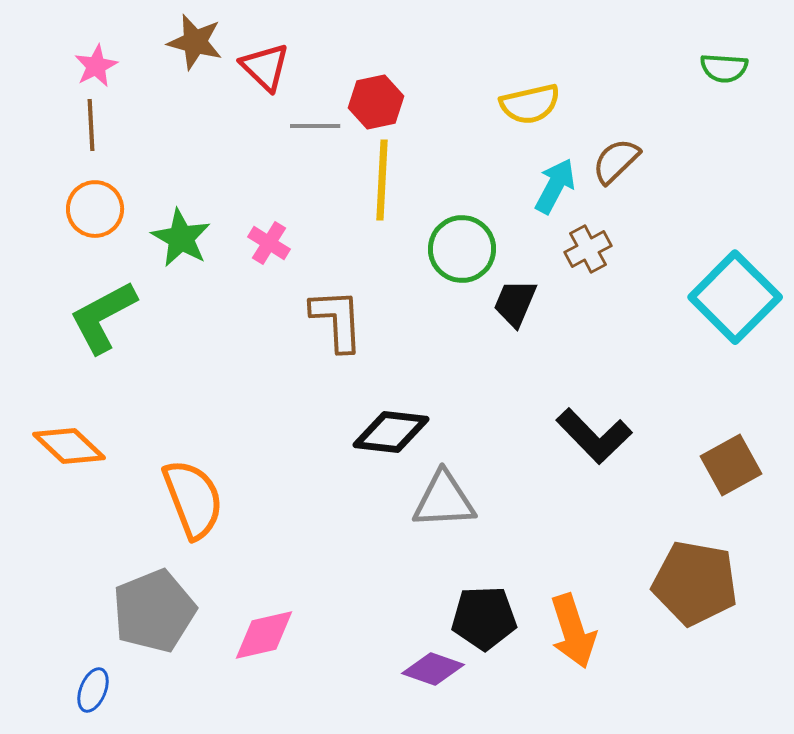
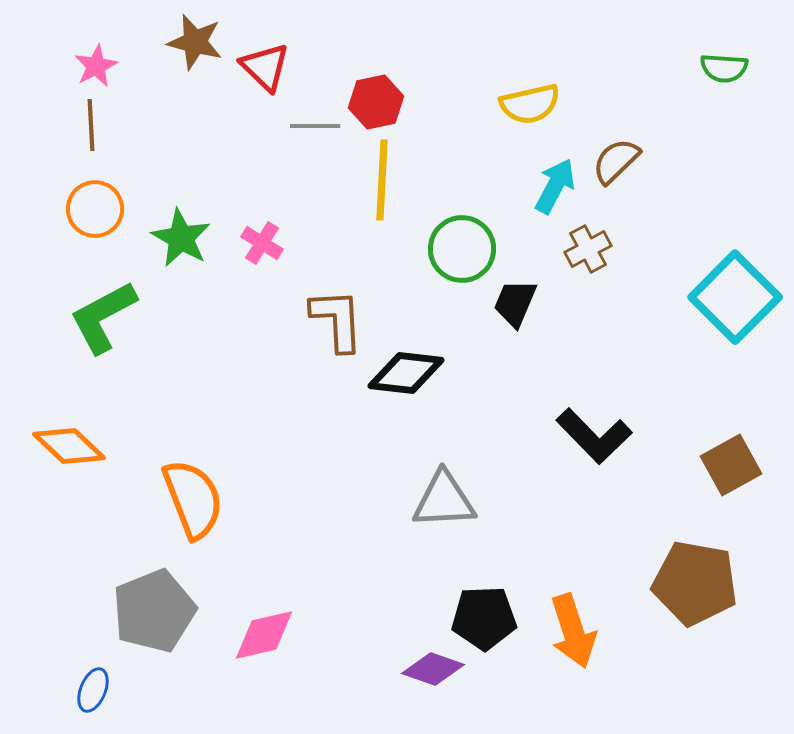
pink cross: moved 7 px left
black diamond: moved 15 px right, 59 px up
